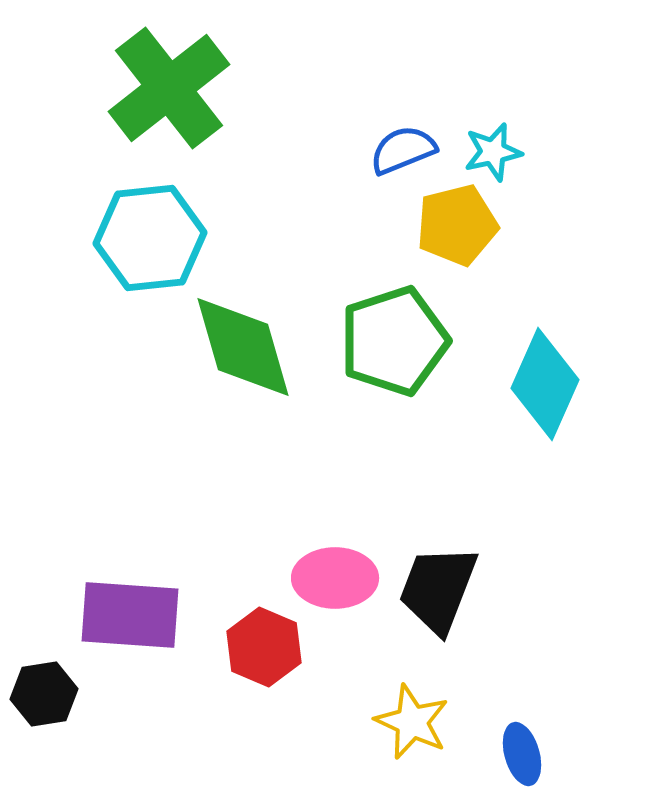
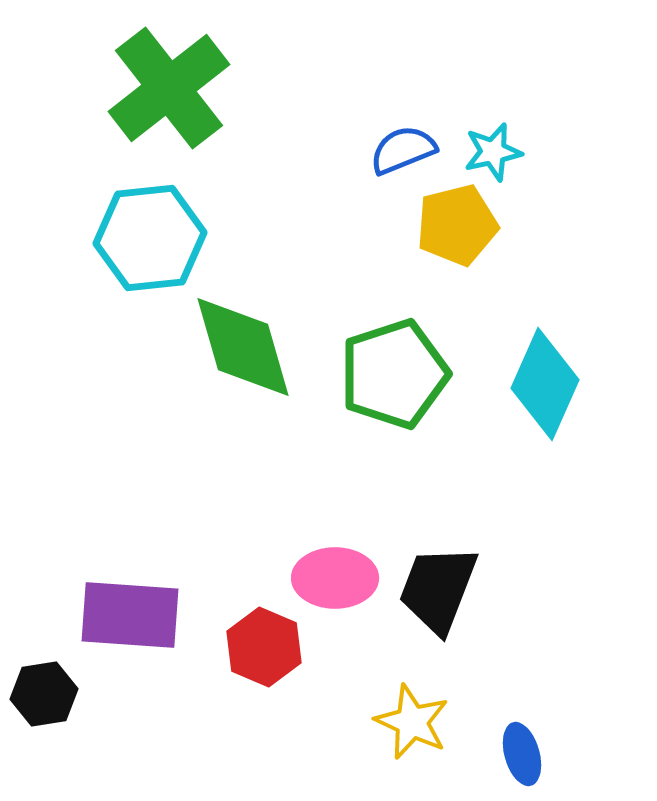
green pentagon: moved 33 px down
